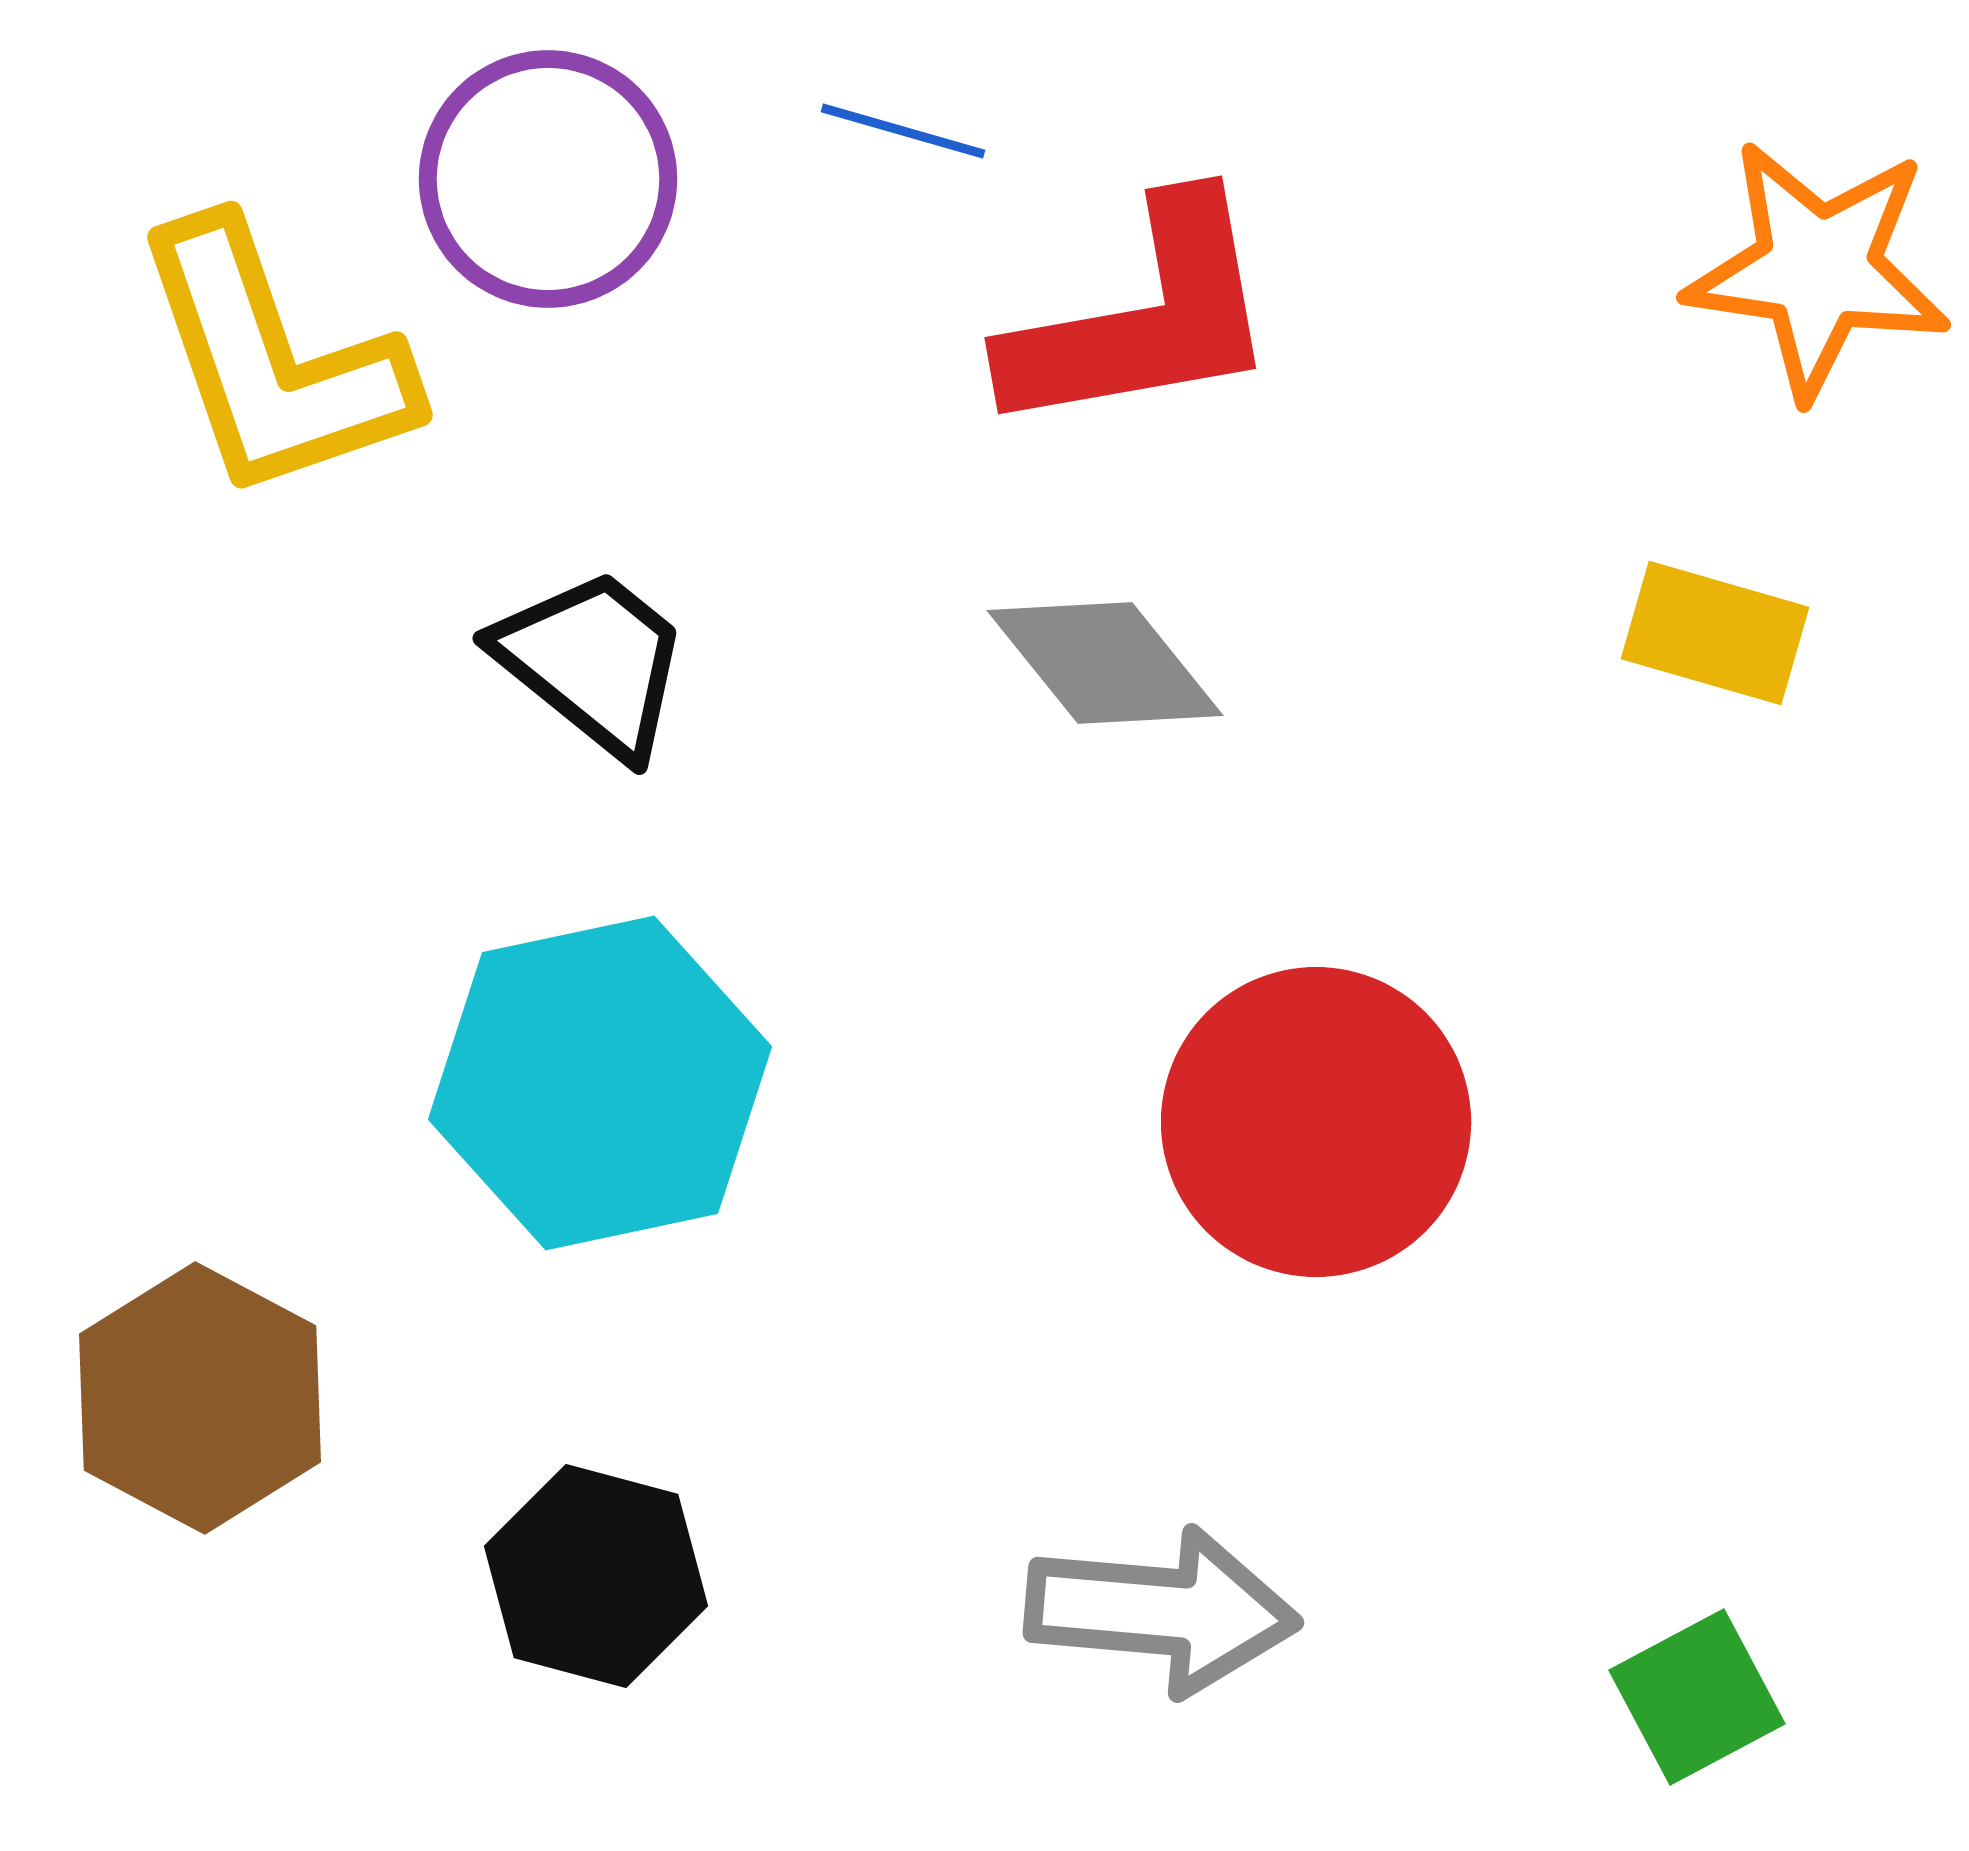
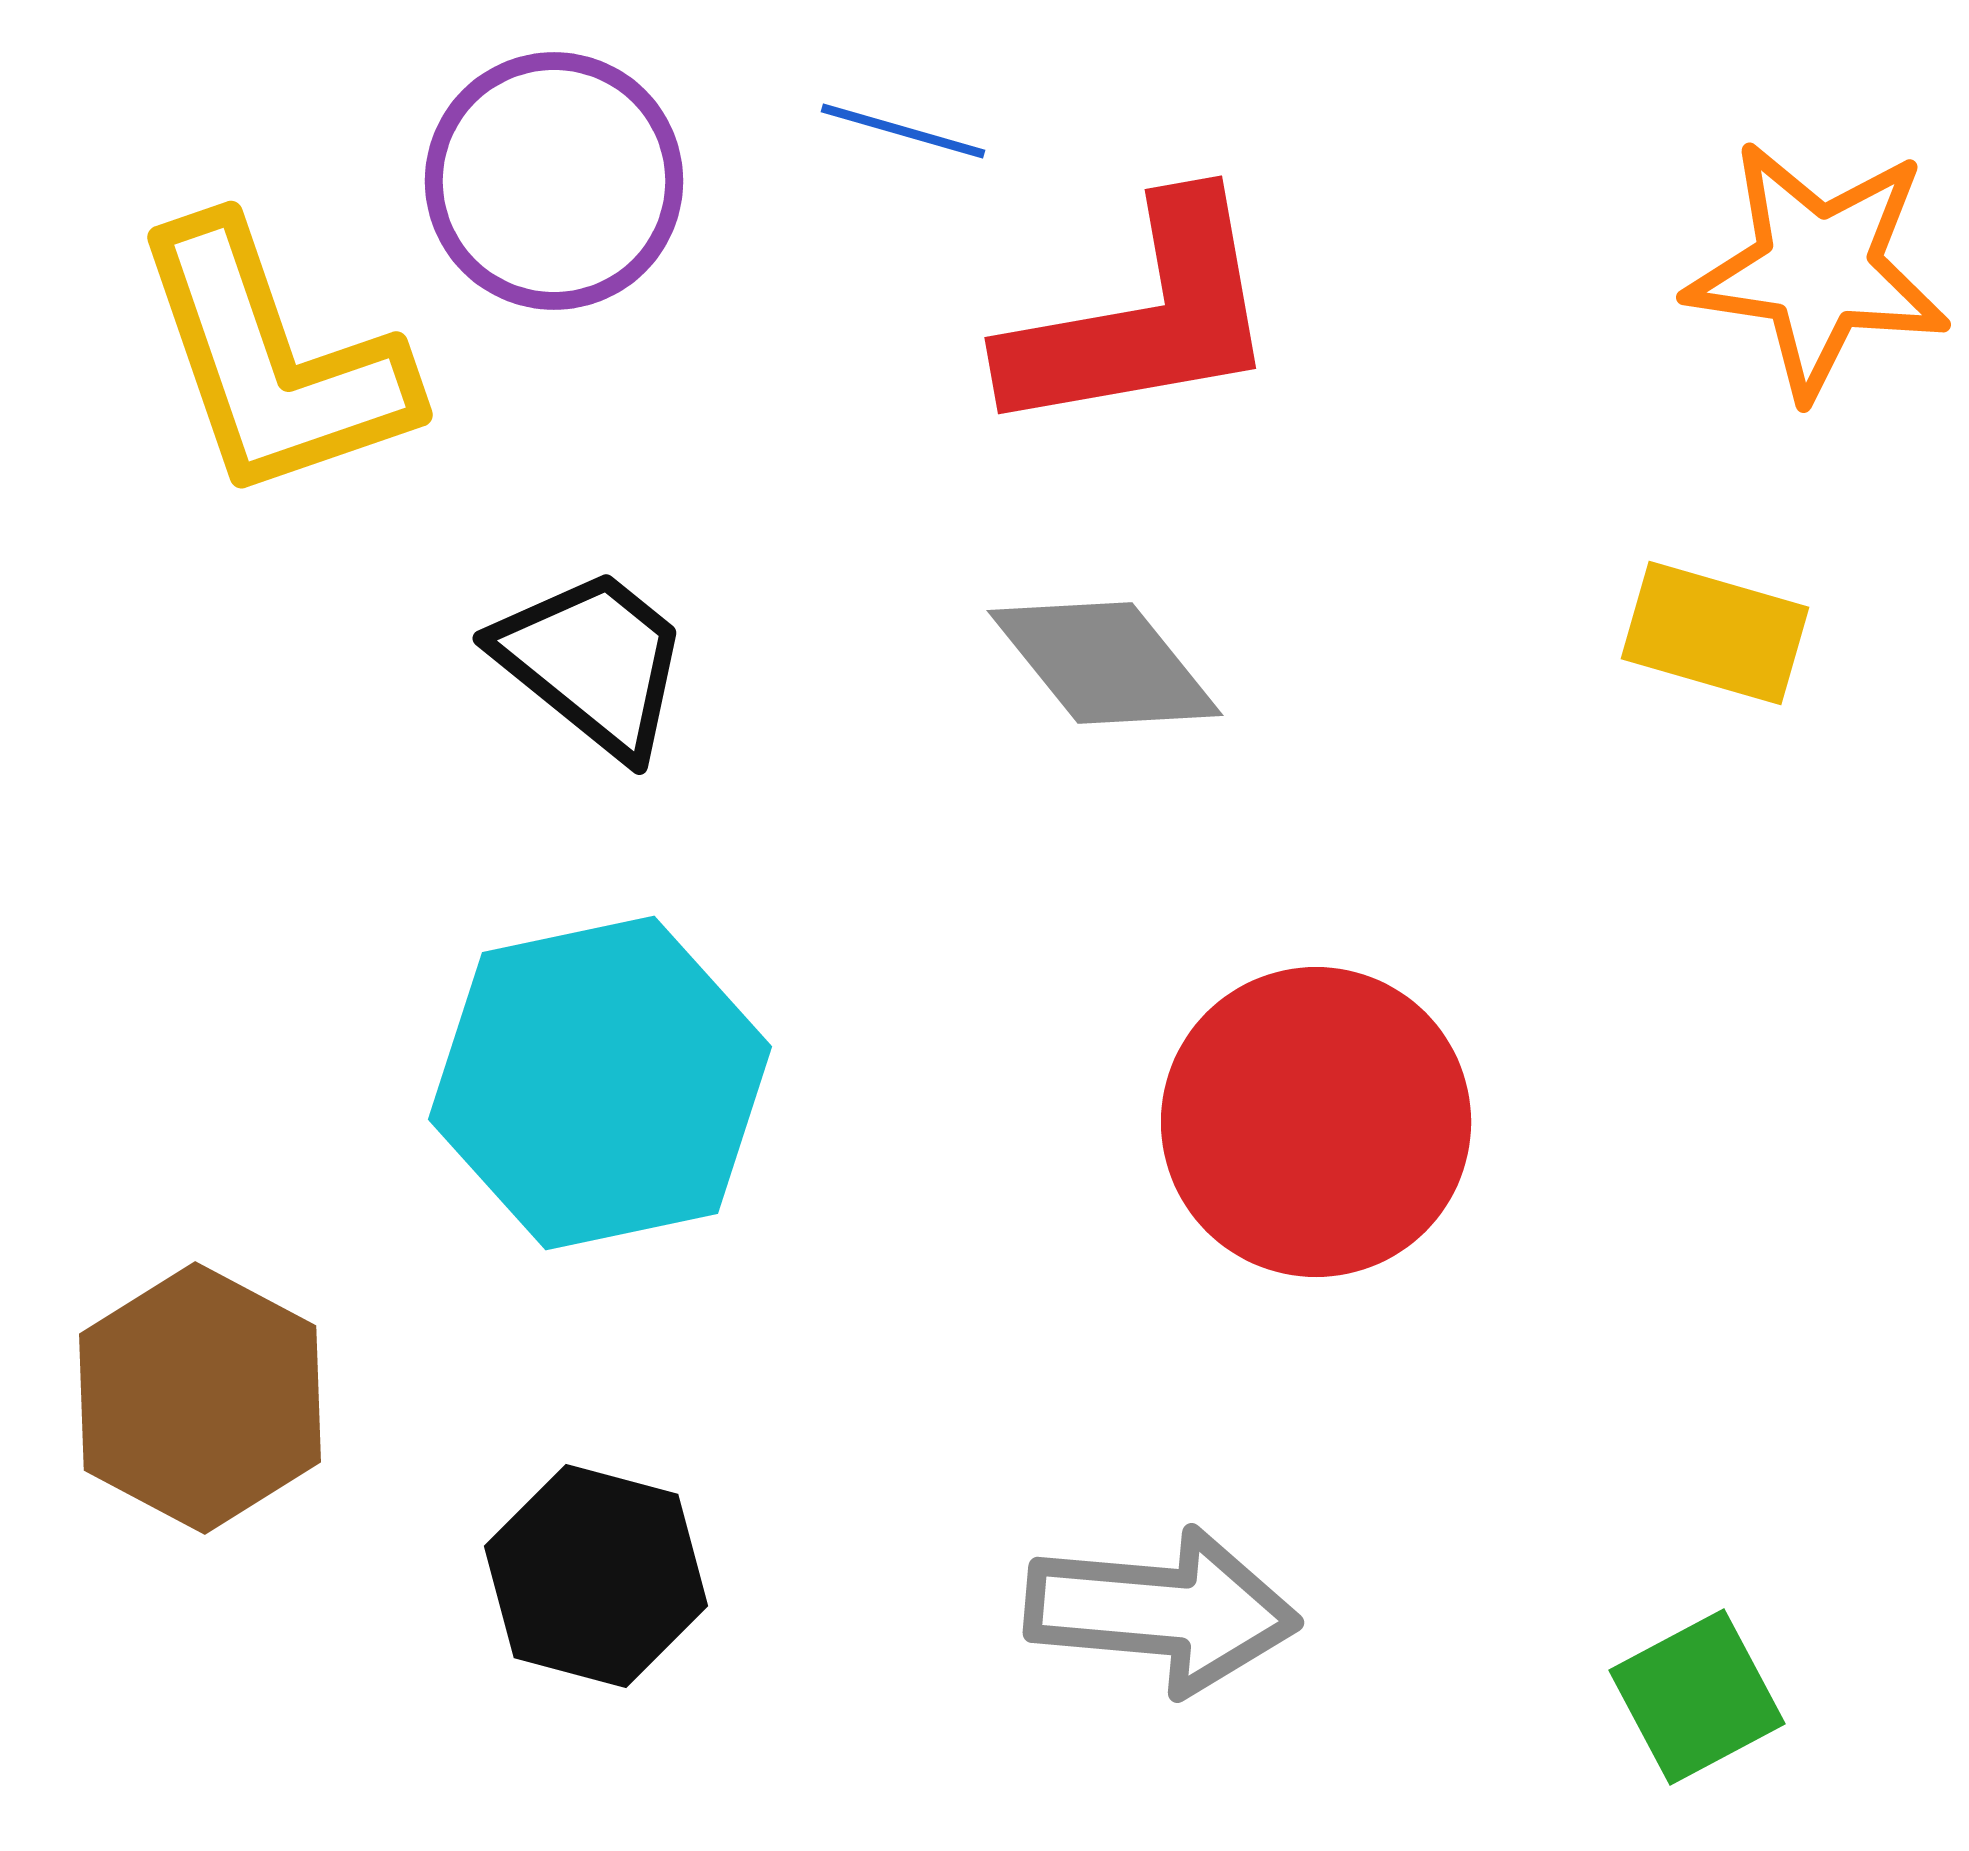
purple circle: moved 6 px right, 2 px down
